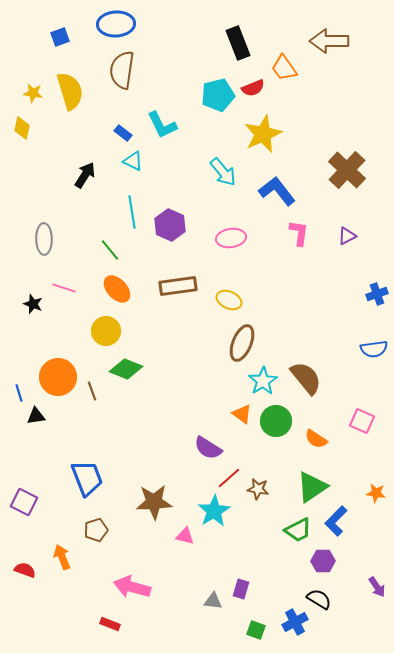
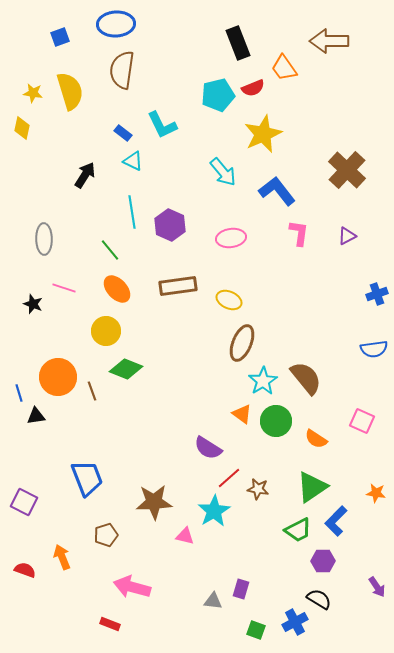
brown pentagon at (96, 530): moved 10 px right, 5 px down
